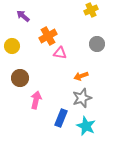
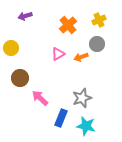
yellow cross: moved 8 px right, 10 px down
purple arrow: moved 2 px right; rotated 56 degrees counterclockwise
orange cross: moved 20 px right, 11 px up; rotated 12 degrees counterclockwise
yellow circle: moved 1 px left, 2 px down
pink triangle: moved 2 px left, 1 px down; rotated 40 degrees counterclockwise
orange arrow: moved 19 px up
pink arrow: moved 4 px right, 2 px up; rotated 60 degrees counterclockwise
cyan star: rotated 12 degrees counterclockwise
